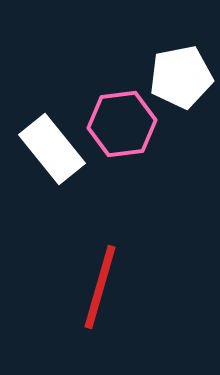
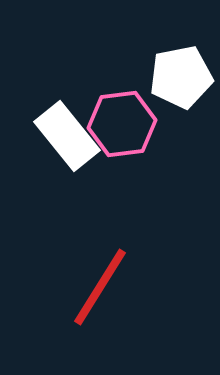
white rectangle: moved 15 px right, 13 px up
red line: rotated 16 degrees clockwise
